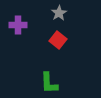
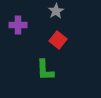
gray star: moved 3 px left, 2 px up
green L-shape: moved 4 px left, 13 px up
